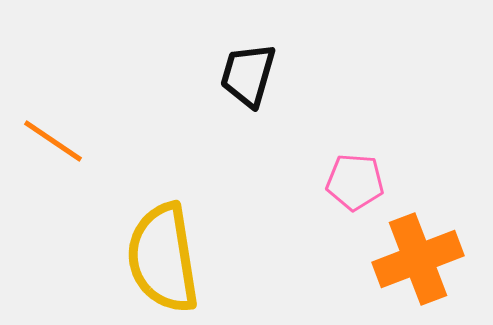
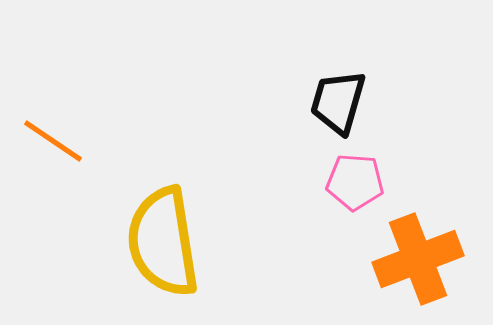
black trapezoid: moved 90 px right, 27 px down
yellow semicircle: moved 16 px up
